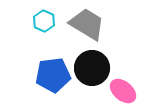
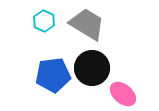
pink ellipse: moved 3 px down
